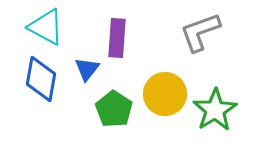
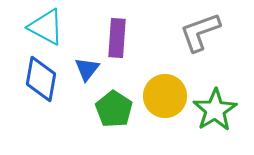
yellow circle: moved 2 px down
